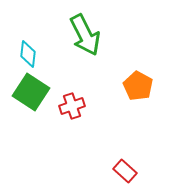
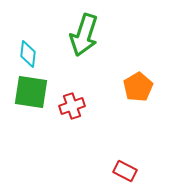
green arrow: moved 1 px left; rotated 45 degrees clockwise
orange pentagon: moved 1 px down; rotated 12 degrees clockwise
green square: rotated 24 degrees counterclockwise
red rectangle: rotated 15 degrees counterclockwise
